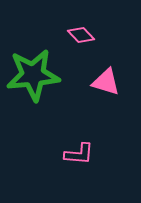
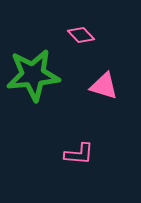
pink triangle: moved 2 px left, 4 px down
